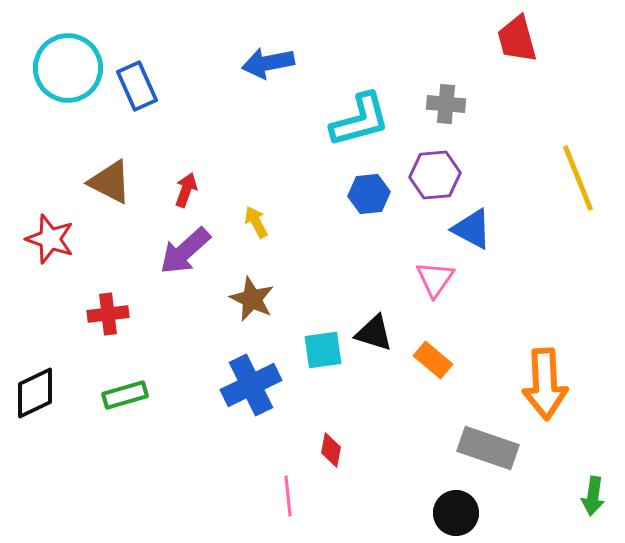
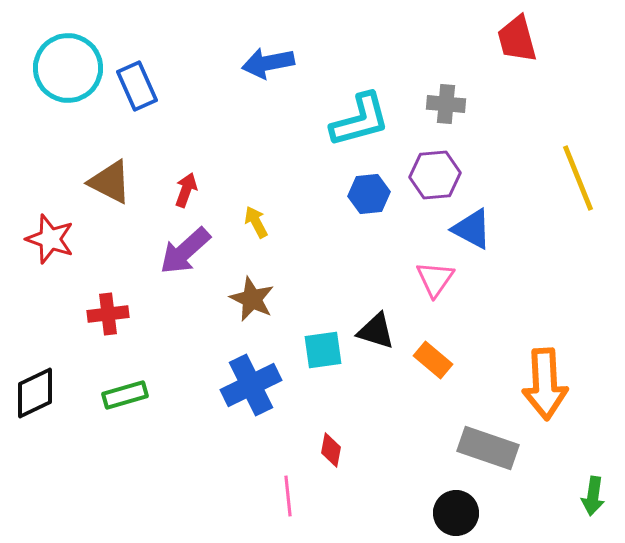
black triangle: moved 2 px right, 2 px up
